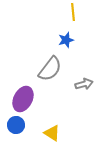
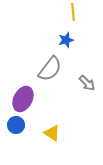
gray arrow: moved 3 px right, 1 px up; rotated 60 degrees clockwise
